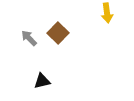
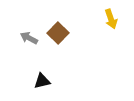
yellow arrow: moved 4 px right, 6 px down; rotated 12 degrees counterclockwise
gray arrow: rotated 18 degrees counterclockwise
